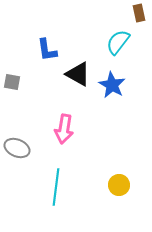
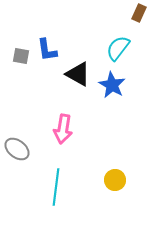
brown rectangle: rotated 36 degrees clockwise
cyan semicircle: moved 6 px down
gray square: moved 9 px right, 26 px up
pink arrow: moved 1 px left
gray ellipse: moved 1 px down; rotated 15 degrees clockwise
yellow circle: moved 4 px left, 5 px up
